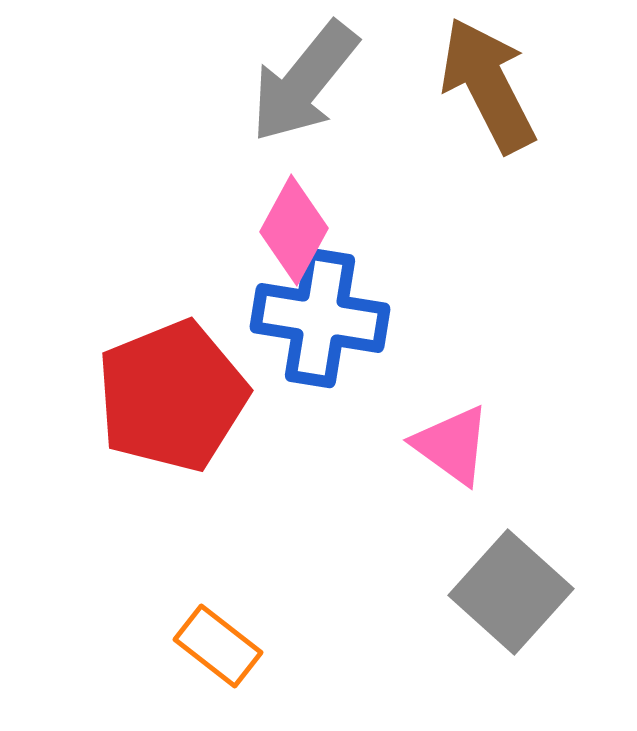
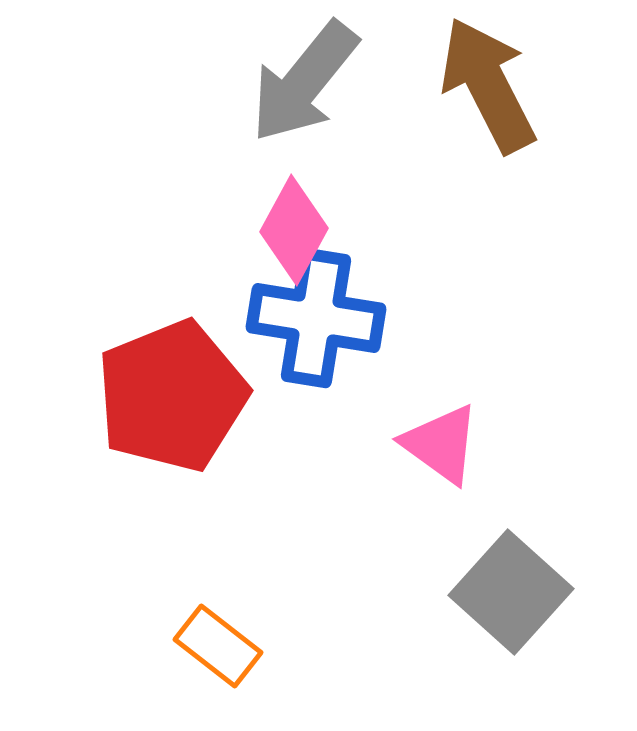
blue cross: moved 4 px left
pink triangle: moved 11 px left, 1 px up
